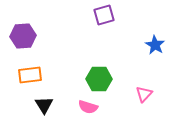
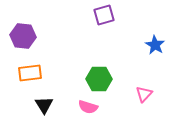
purple hexagon: rotated 10 degrees clockwise
orange rectangle: moved 2 px up
